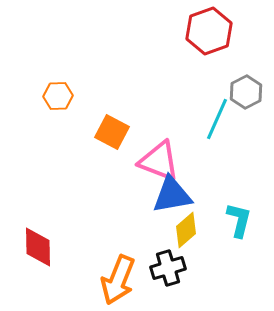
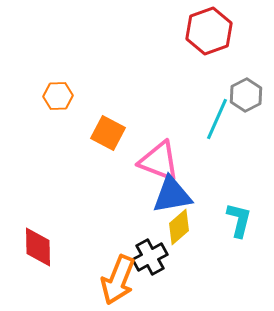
gray hexagon: moved 3 px down
orange square: moved 4 px left, 1 px down
yellow diamond: moved 7 px left, 3 px up
black cross: moved 18 px left, 11 px up; rotated 12 degrees counterclockwise
